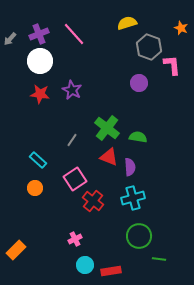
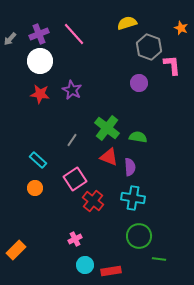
cyan cross: rotated 25 degrees clockwise
